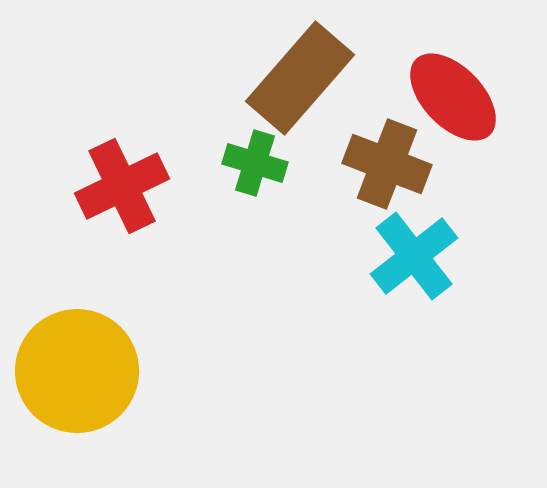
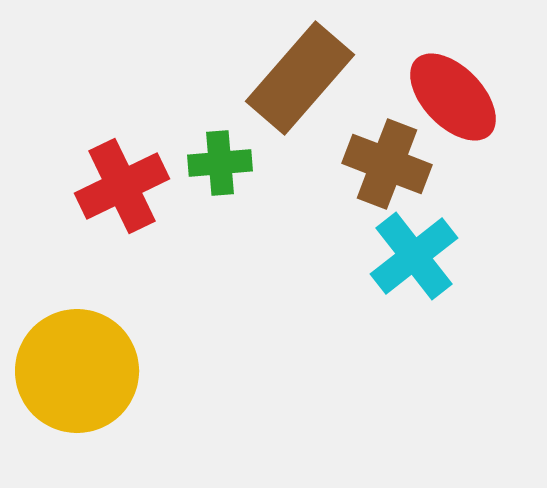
green cross: moved 35 px left; rotated 22 degrees counterclockwise
